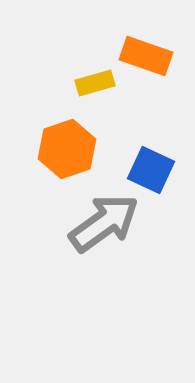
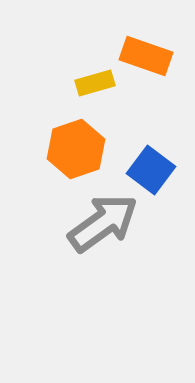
orange hexagon: moved 9 px right
blue square: rotated 12 degrees clockwise
gray arrow: moved 1 px left
